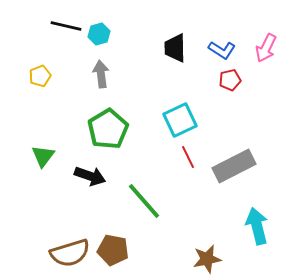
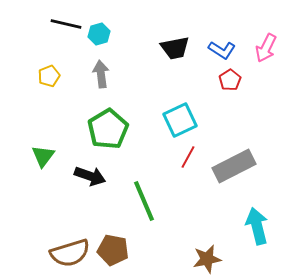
black line: moved 2 px up
black trapezoid: rotated 100 degrees counterclockwise
yellow pentagon: moved 9 px right
red pentagon: rotated 20 degrees counterclockwise
red line: rotated 55 degrees clockwise
green line: rotated 18 degrees clockwise
